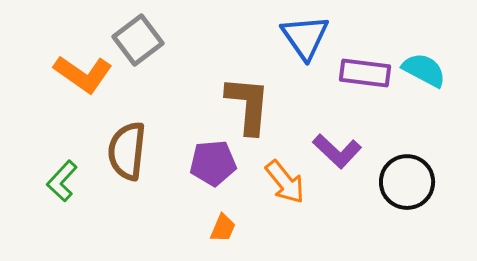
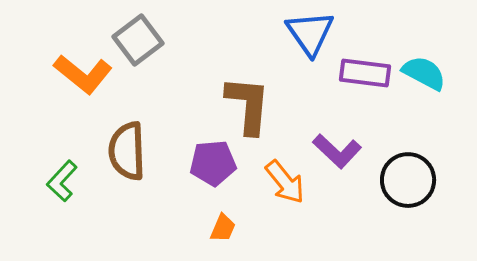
blue triangle: moved 5 px right, 4 px up
cyan semicircle: moved 3 px down
orange L-shape: rotated 4 degrees clockwise
brown semicircle: rotated 8 degrees counterclockwise
black circle: moved 1 px right, 2 px up
